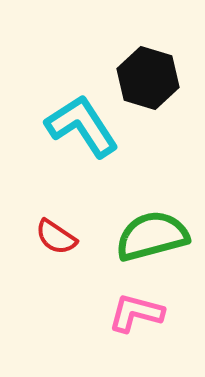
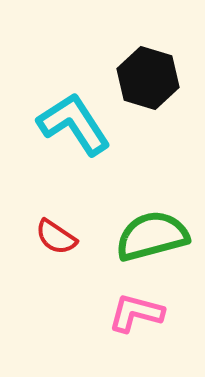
cyan L-shape: moved 8 px left, 2 px up
